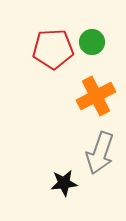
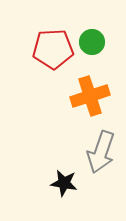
orange cross: moved 6 px left; rotated 9 degrees clockwise
gray arrow: moved 1 px right, 1 px up
black star: rotated 16 degrees clockwise
